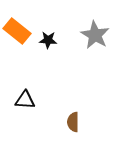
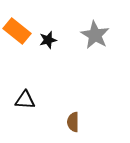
black star: rotated 18 degrees counterclockwise
